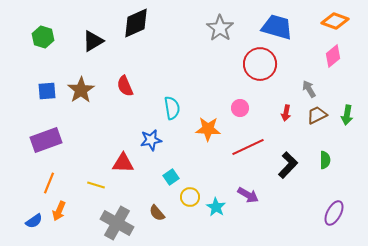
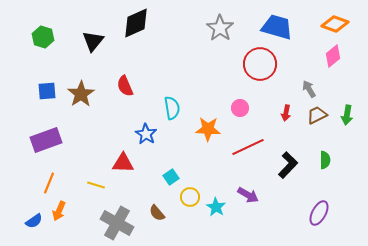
orange diamond: moved 3 px down
black triangle: rotated 20 degrees counterclockwise
brown star: moved 4 px down
blue star: moved 5 px left, 6 px up; rotated 30 degrees counterclockwise
purple ellipse: moved 15 px left
